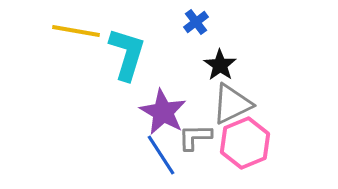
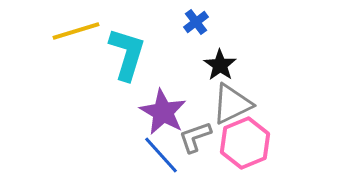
yellow line: rotated 27 degrees counterclockwise
gray L-shape: rotated 18 degrees counterclockwise
blue line: rotated 9 degrees counterclockwise
